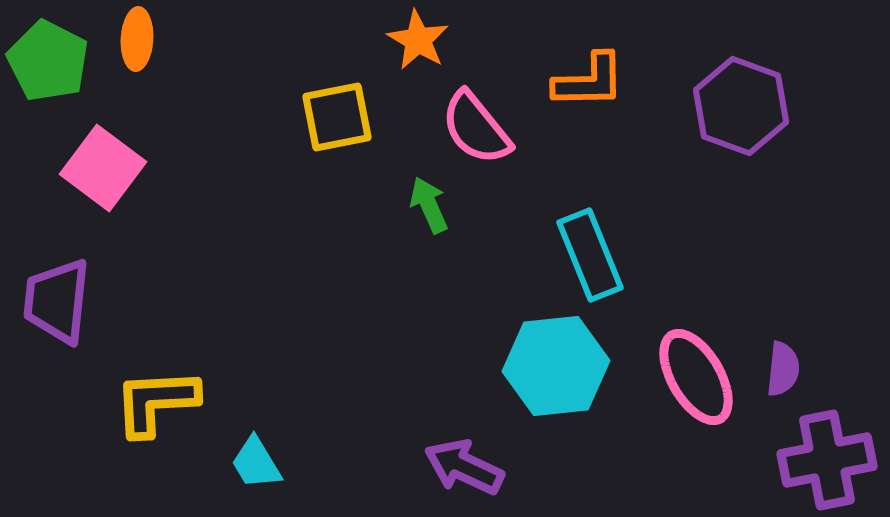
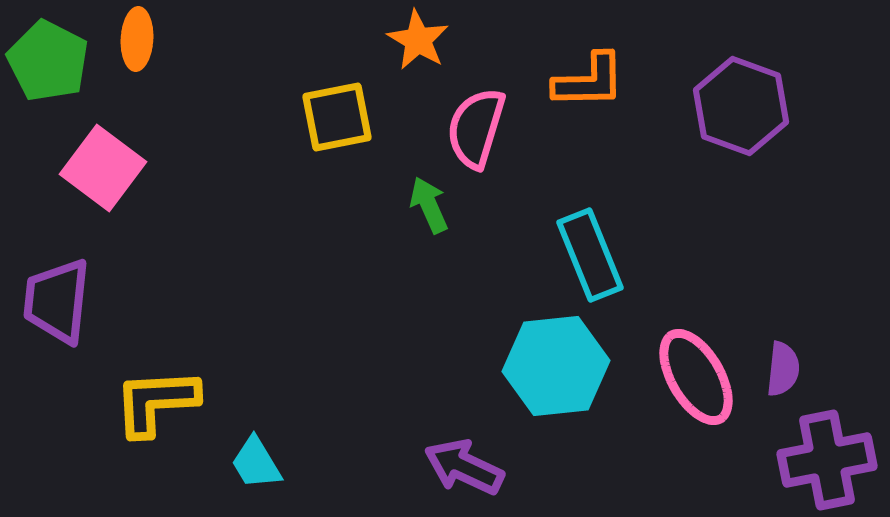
pink semicircle: rotated 56 degrees clockwise
